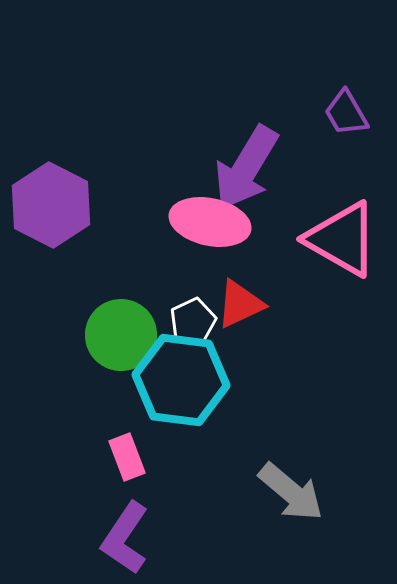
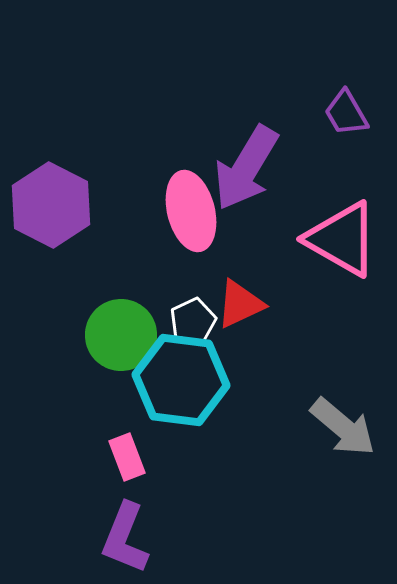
pink ellipse: moved 19 px left, 11 px up; rotated 64 degrees clockwise
gray arrow: moved 52 px right, 65 px up
purple L-shape: rotated 12 degrees counterclockwise
